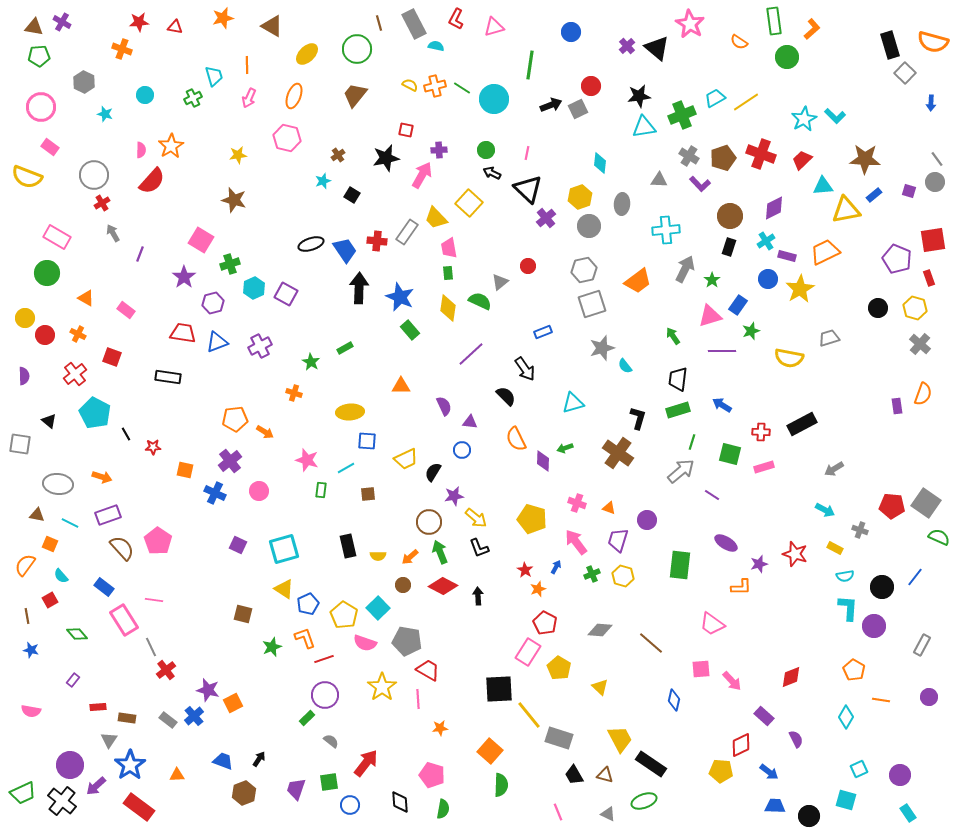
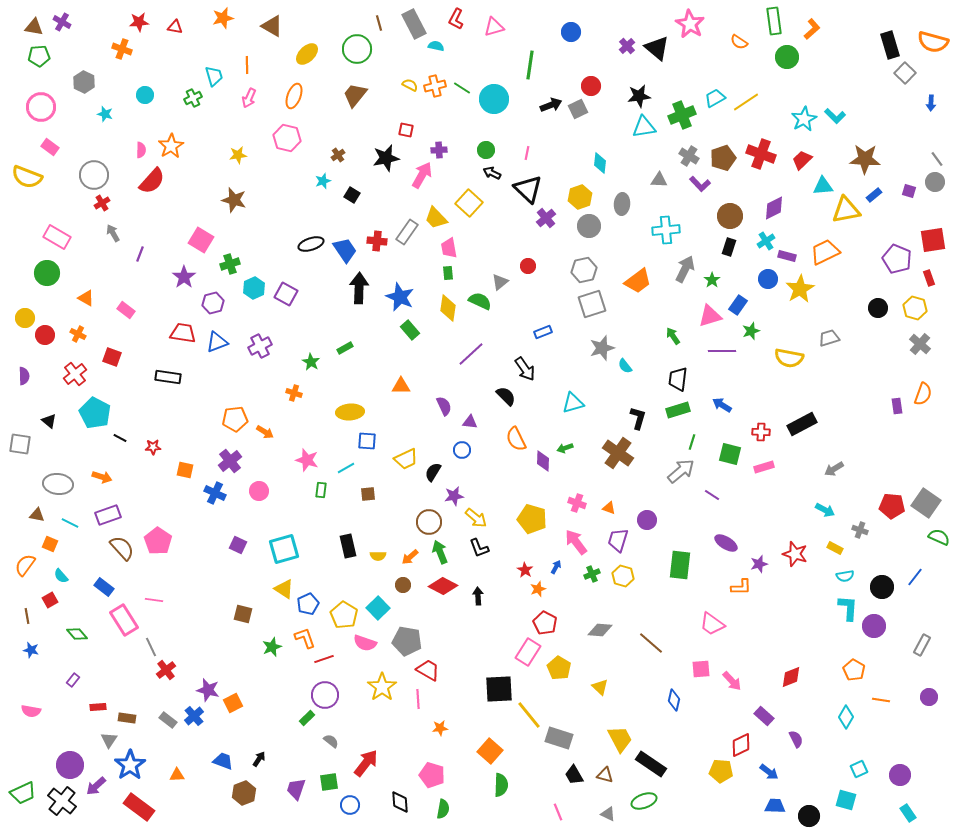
black line at (126, 434): moved 6 px left, 4 px down; rotated 32 degrees counterclockwise
